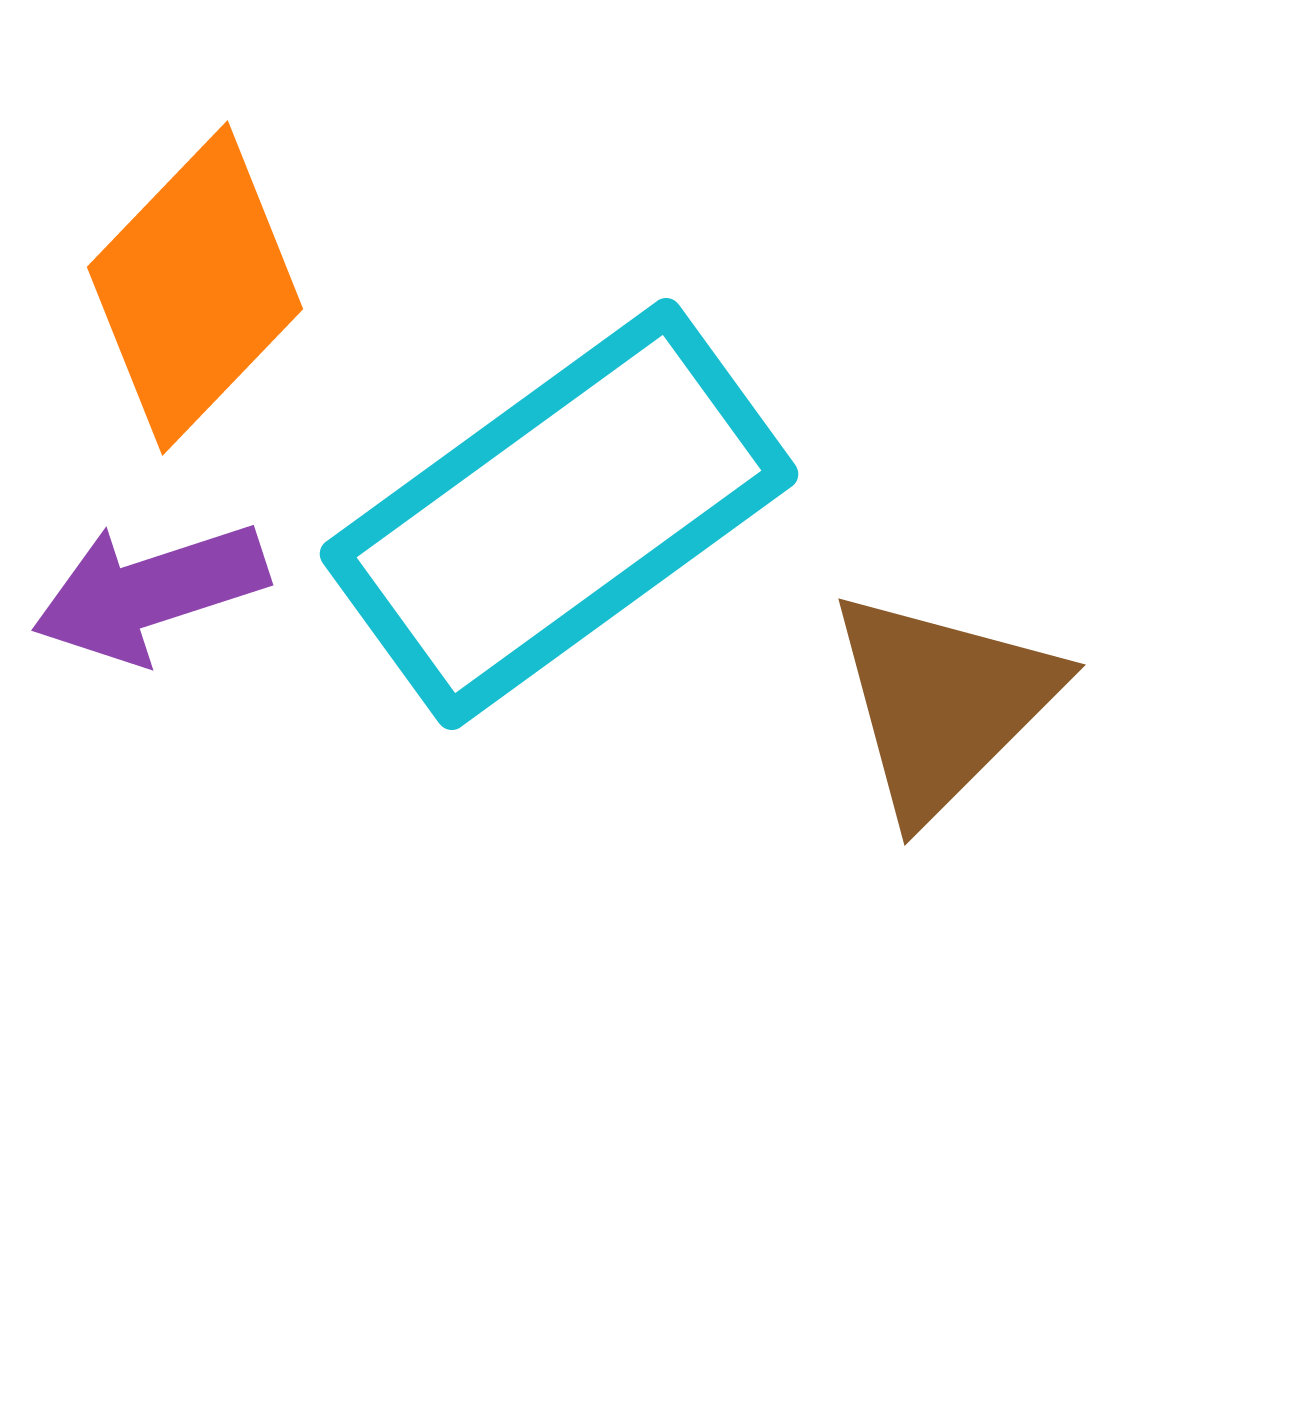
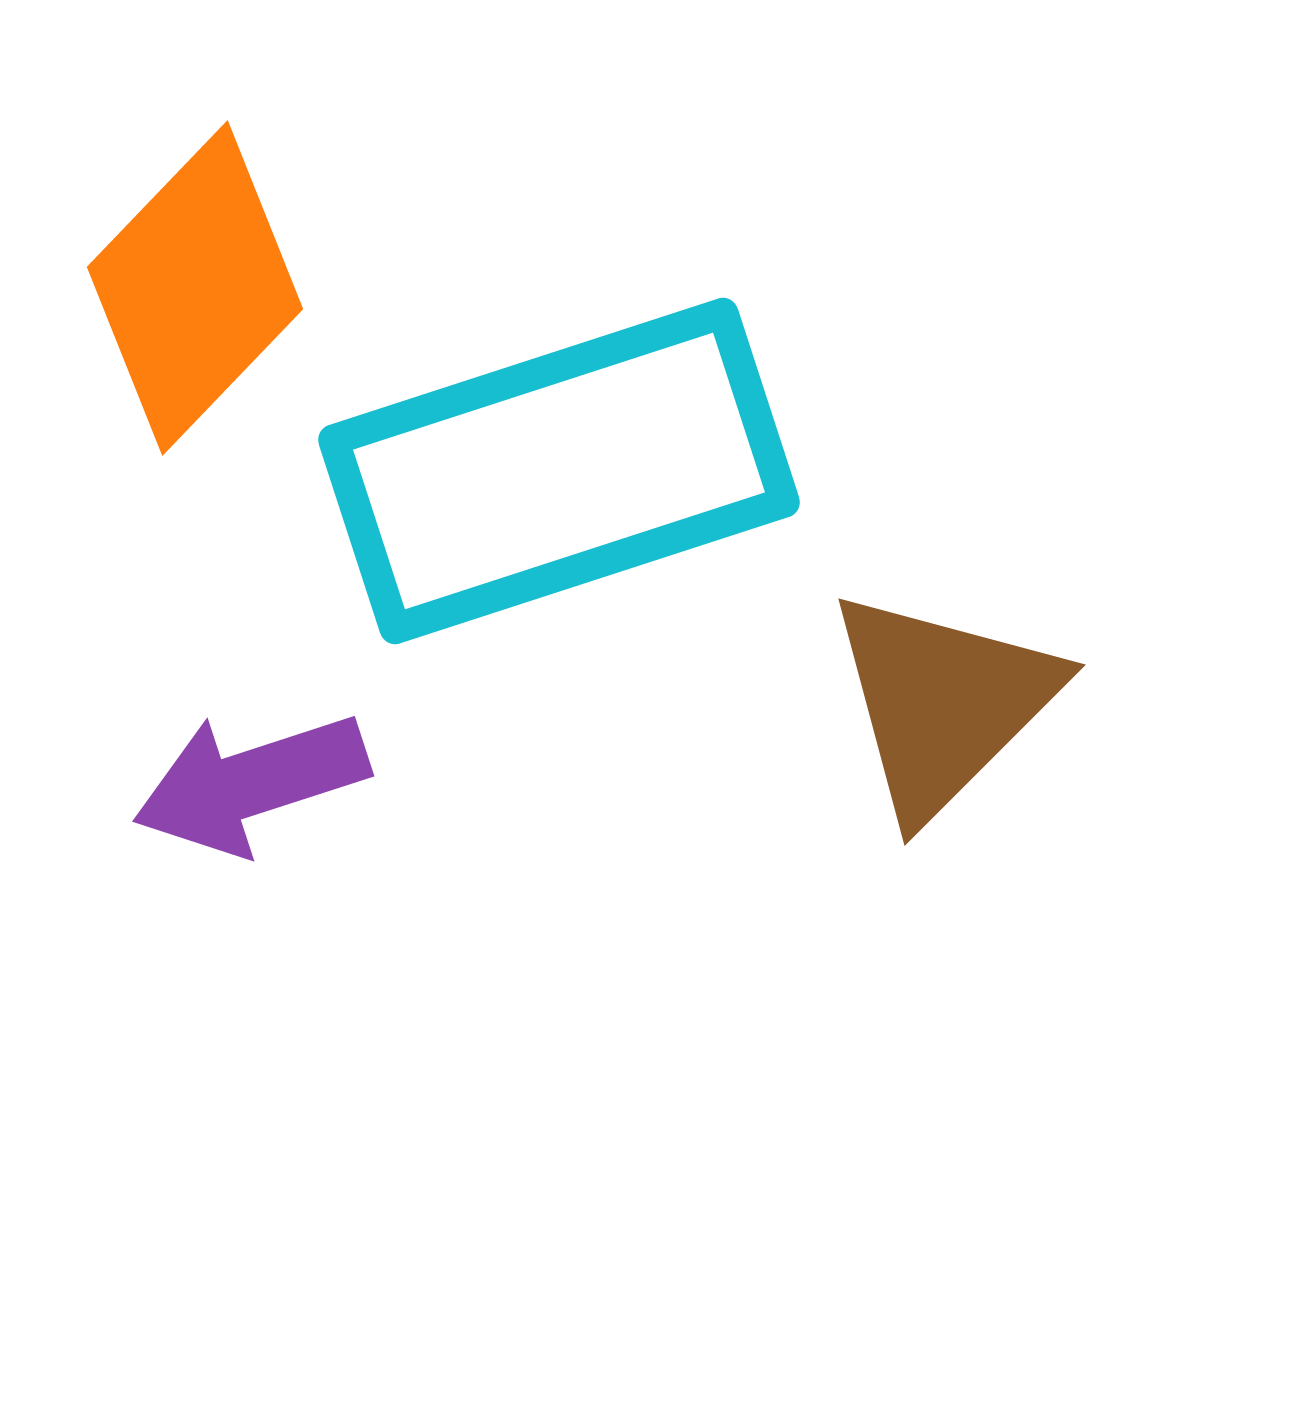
cyan rectangle: moved 43 px up; rotated 18 degrees clockwise
purple arrow: moved 101 px right, 191 px down
